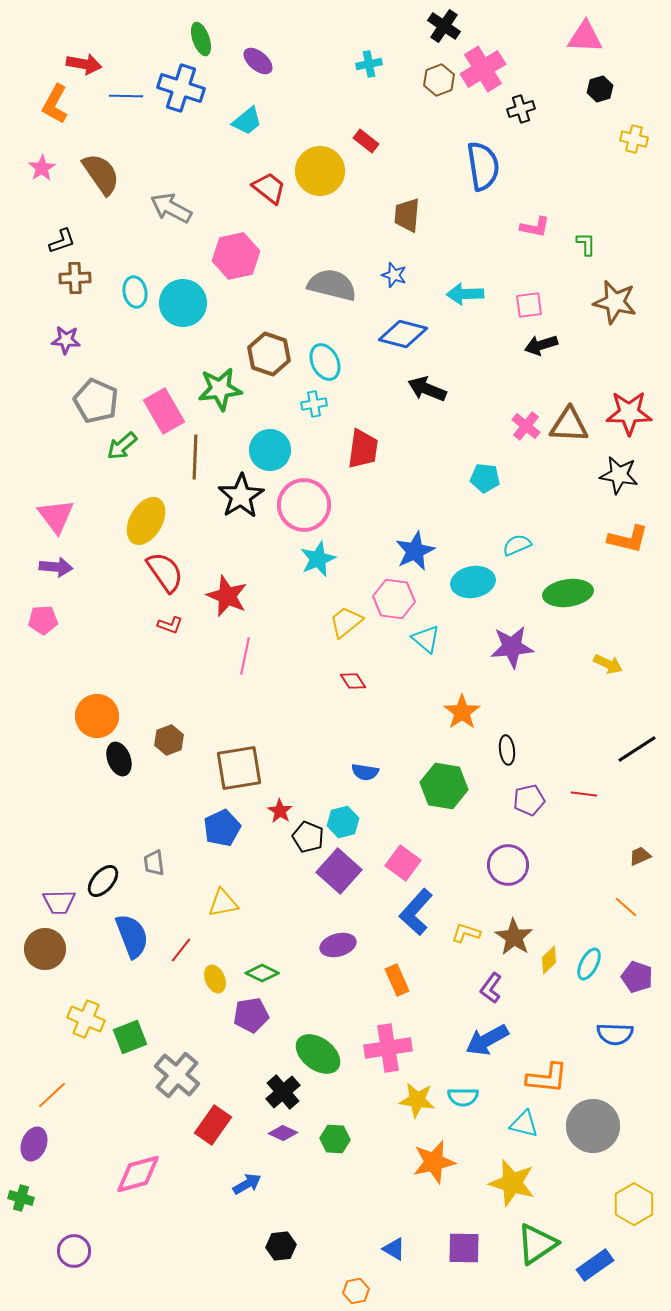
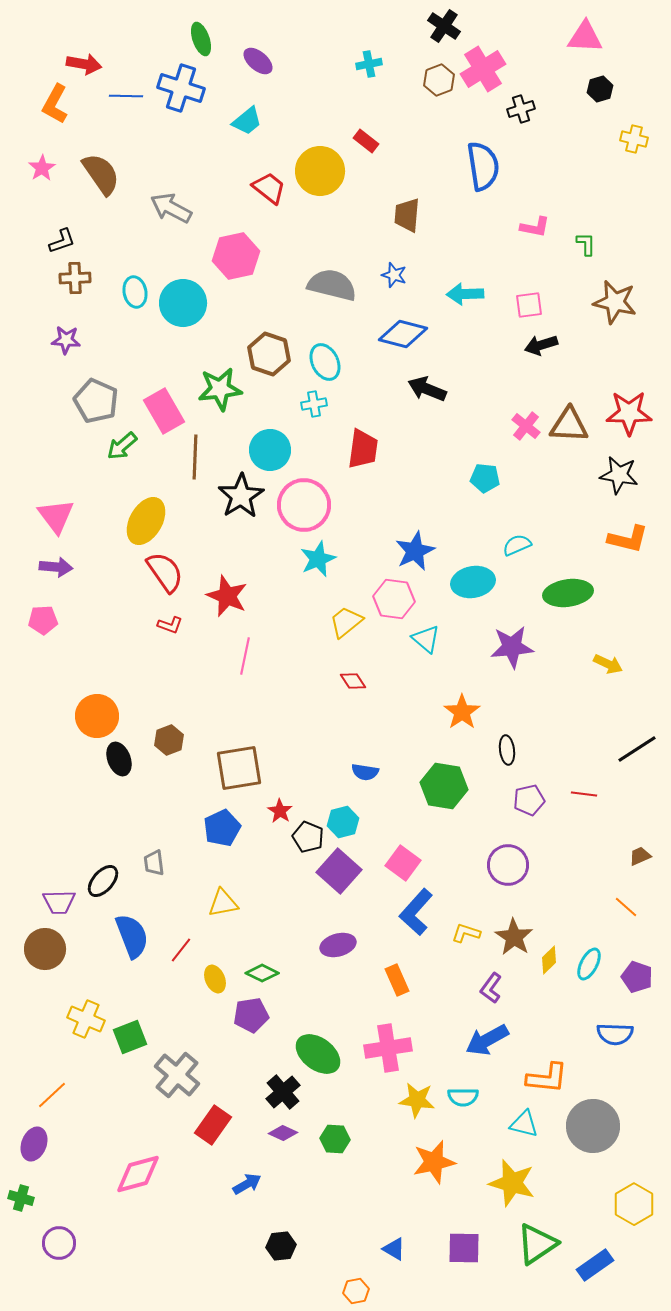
purple circle at (74, 1251): moved 15 px left, 8 px up
